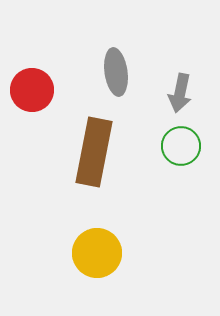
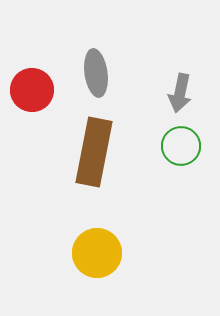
gray ellipse: moved 20 px left, 1 px down
